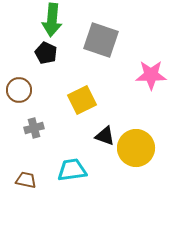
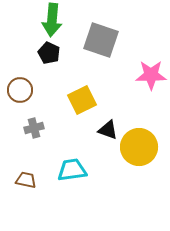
black pentagon: moved 3 px right
brown circle: moved 1 px right
black triangle: moved 3 px right, 6 px up
yellow circle: moved 3 px right, 1 px up
